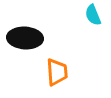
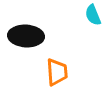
black ellipse: moved 1 px right, 2 px up
